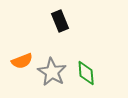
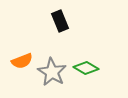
green diamond: moved 5 px up; rotated 55 degrees counterclockwise
